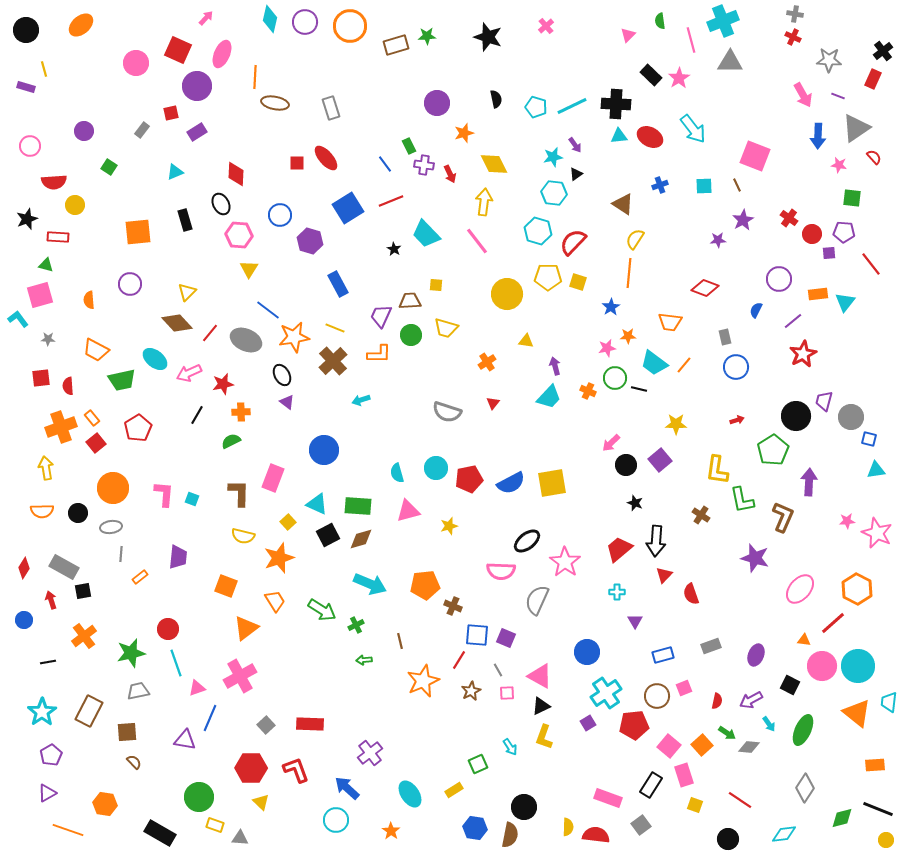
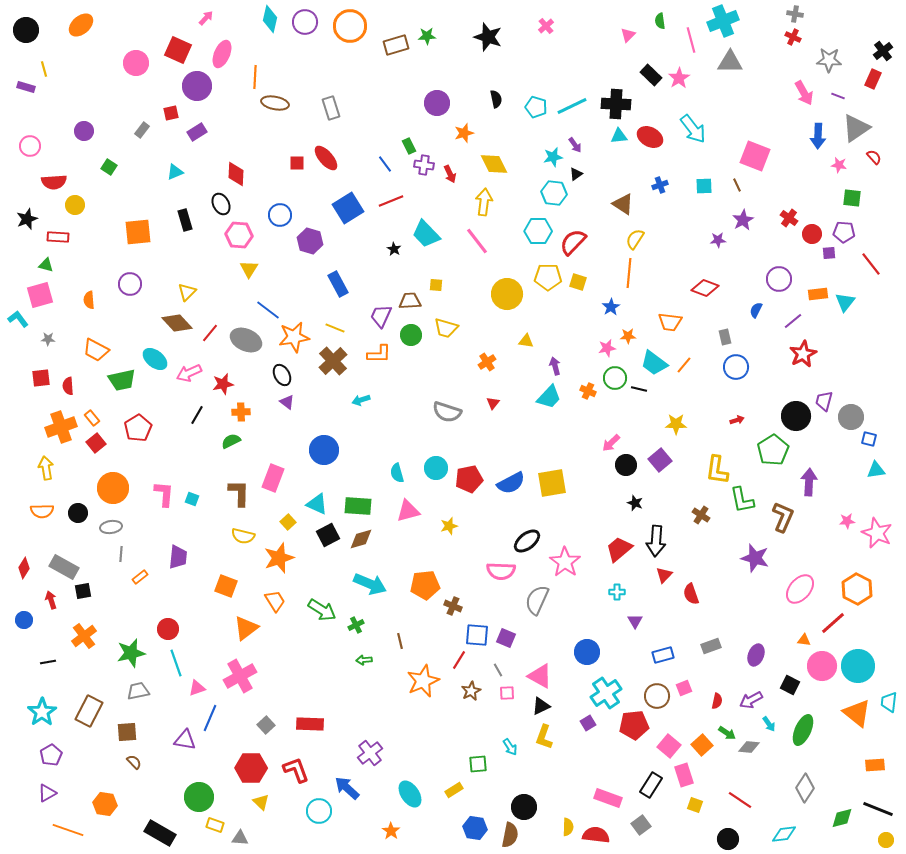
pink arrow at (803, 95): moved 1 px right, 2 px up
cyan hexagon at (538, 231): rotated 16 degrees counterclockwise
green square at (478, 764): rotated 18 degrees clockwise
cyan circle at (336, 820): moved 17 px left, 9 px up
